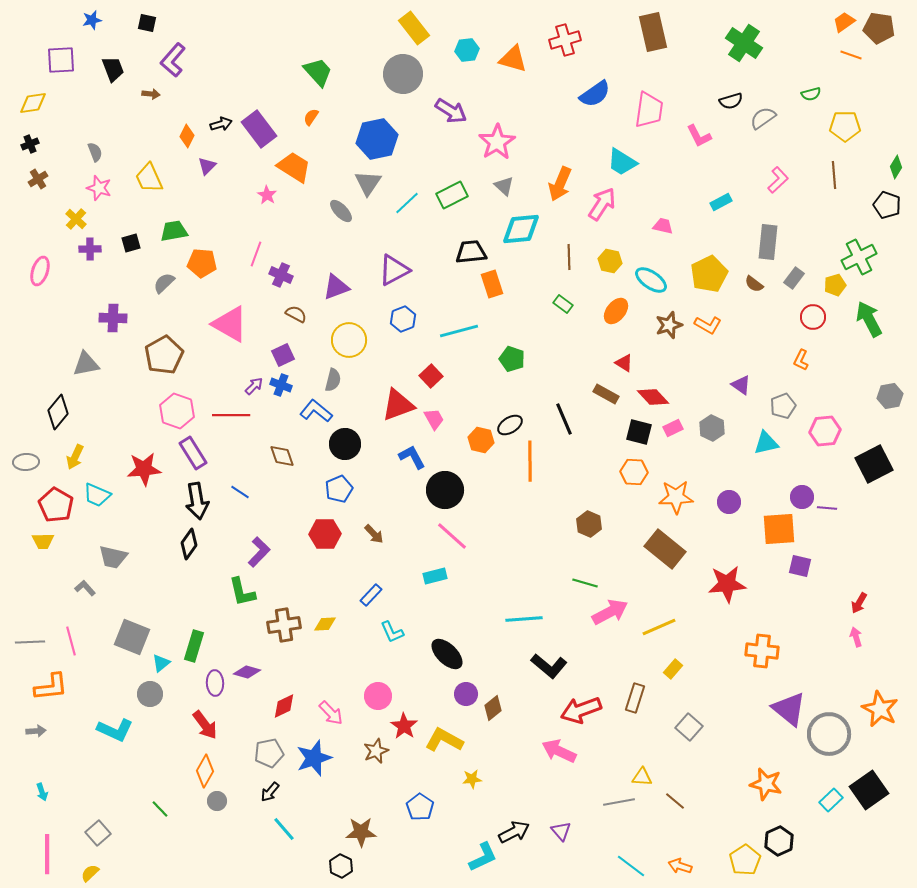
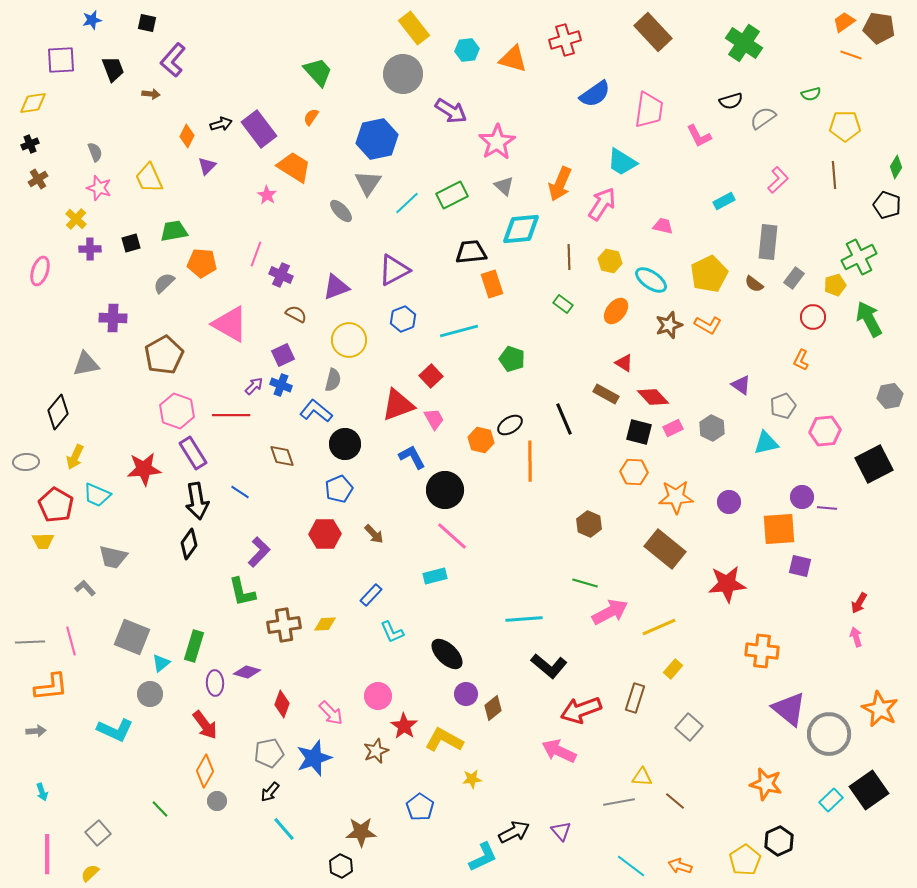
brown rectangle at (653, 32): rotated 30 degrees counterclockwise
cyan rectangle at (721, 202): moved 3 px right, 1 px up
red diamond at (284, 706): moved 2 px left, 2 px up; rotated 44 degrees counterclockwise
